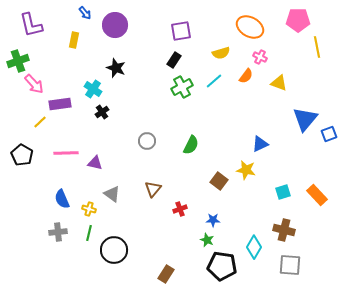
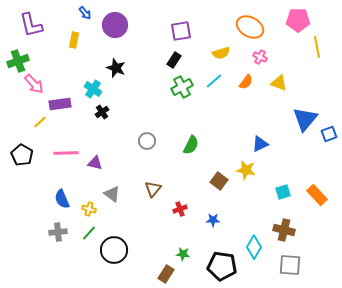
orange semicircle at (246, 76): moved 6 px down
green line at (89, 233): rotated 28 degrees clockwise
green star at (207, 240): moved 24 px left, 14 px down; rotated 16 degrees counterclockwise
